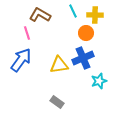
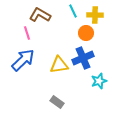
blue arrow: moved 2 px right; rotated 10 degrees clockwise
